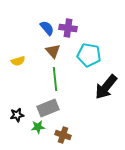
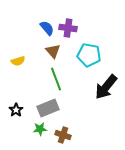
green line: moved 1 px right; rotated 15 degrees counterclockwise
black star: moved 1 px left, 5 px up; rotated 24 degrees counterclockwise
green star: moved 2 px right, 2 px down
